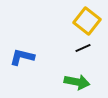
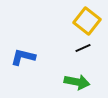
blue L-shape: moved 1 px right
